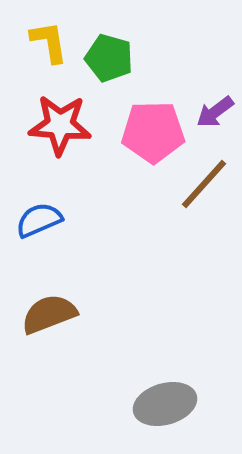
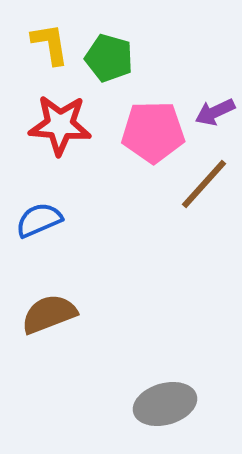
yellow L-shape: moved 1 px right, 2 px down
purple arrow: rotated 12 degrees clockwise
